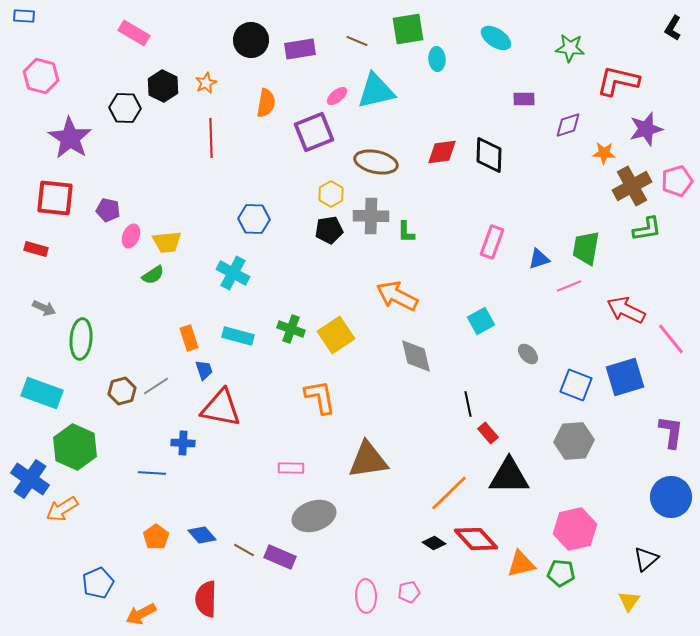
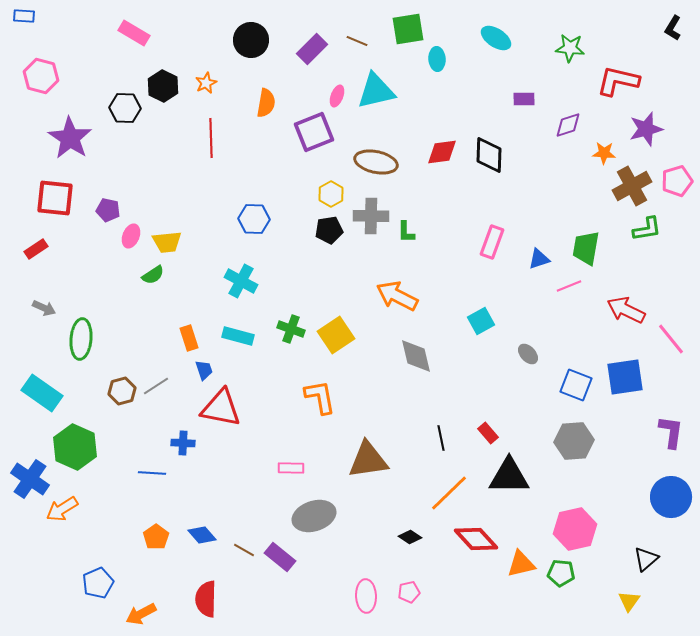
purple rectangle at (300, 49): moved 12 px right; rotated 36 degrees counterclockwise
pink ellipse at (337, 96): rotated 30 degrees counterclockwise
red rectangle at (36, 249): rotated 50 degrees counterclockwise
cyan cross at (233, 273): moved 8 px right, 8 px down
blue square at (625, 377): rotated 9 degrees clockwise
cyan rectangle at (42, 393): rotated 15 degrees clockwise
black line at (468, 404): moved 27 px left, 34 px down
black diamond at (434, 543): moved 24 px left, 6 px up
purple rectangle at (280, 557): rotated 16 degrees clockwise
